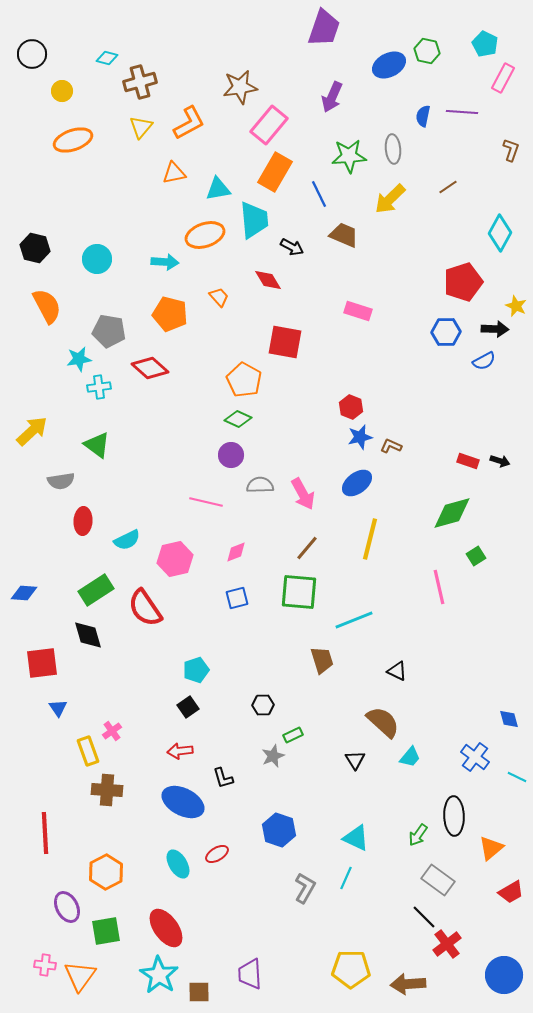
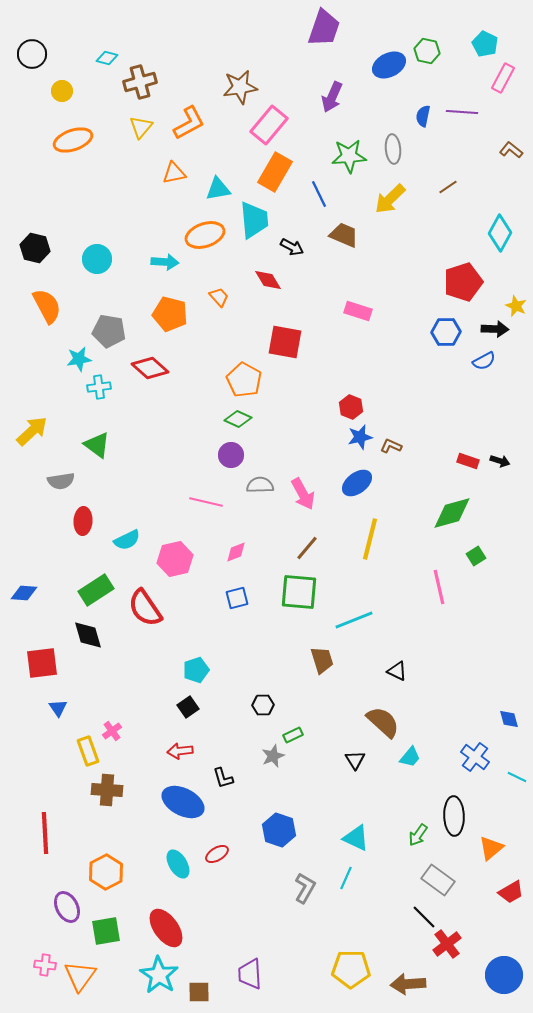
brown L-shape at (511, 150): rotated 70 degrees counterclockwise
